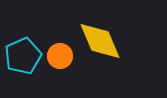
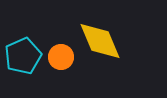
orange circle: moved 1 px right, 1 px down
